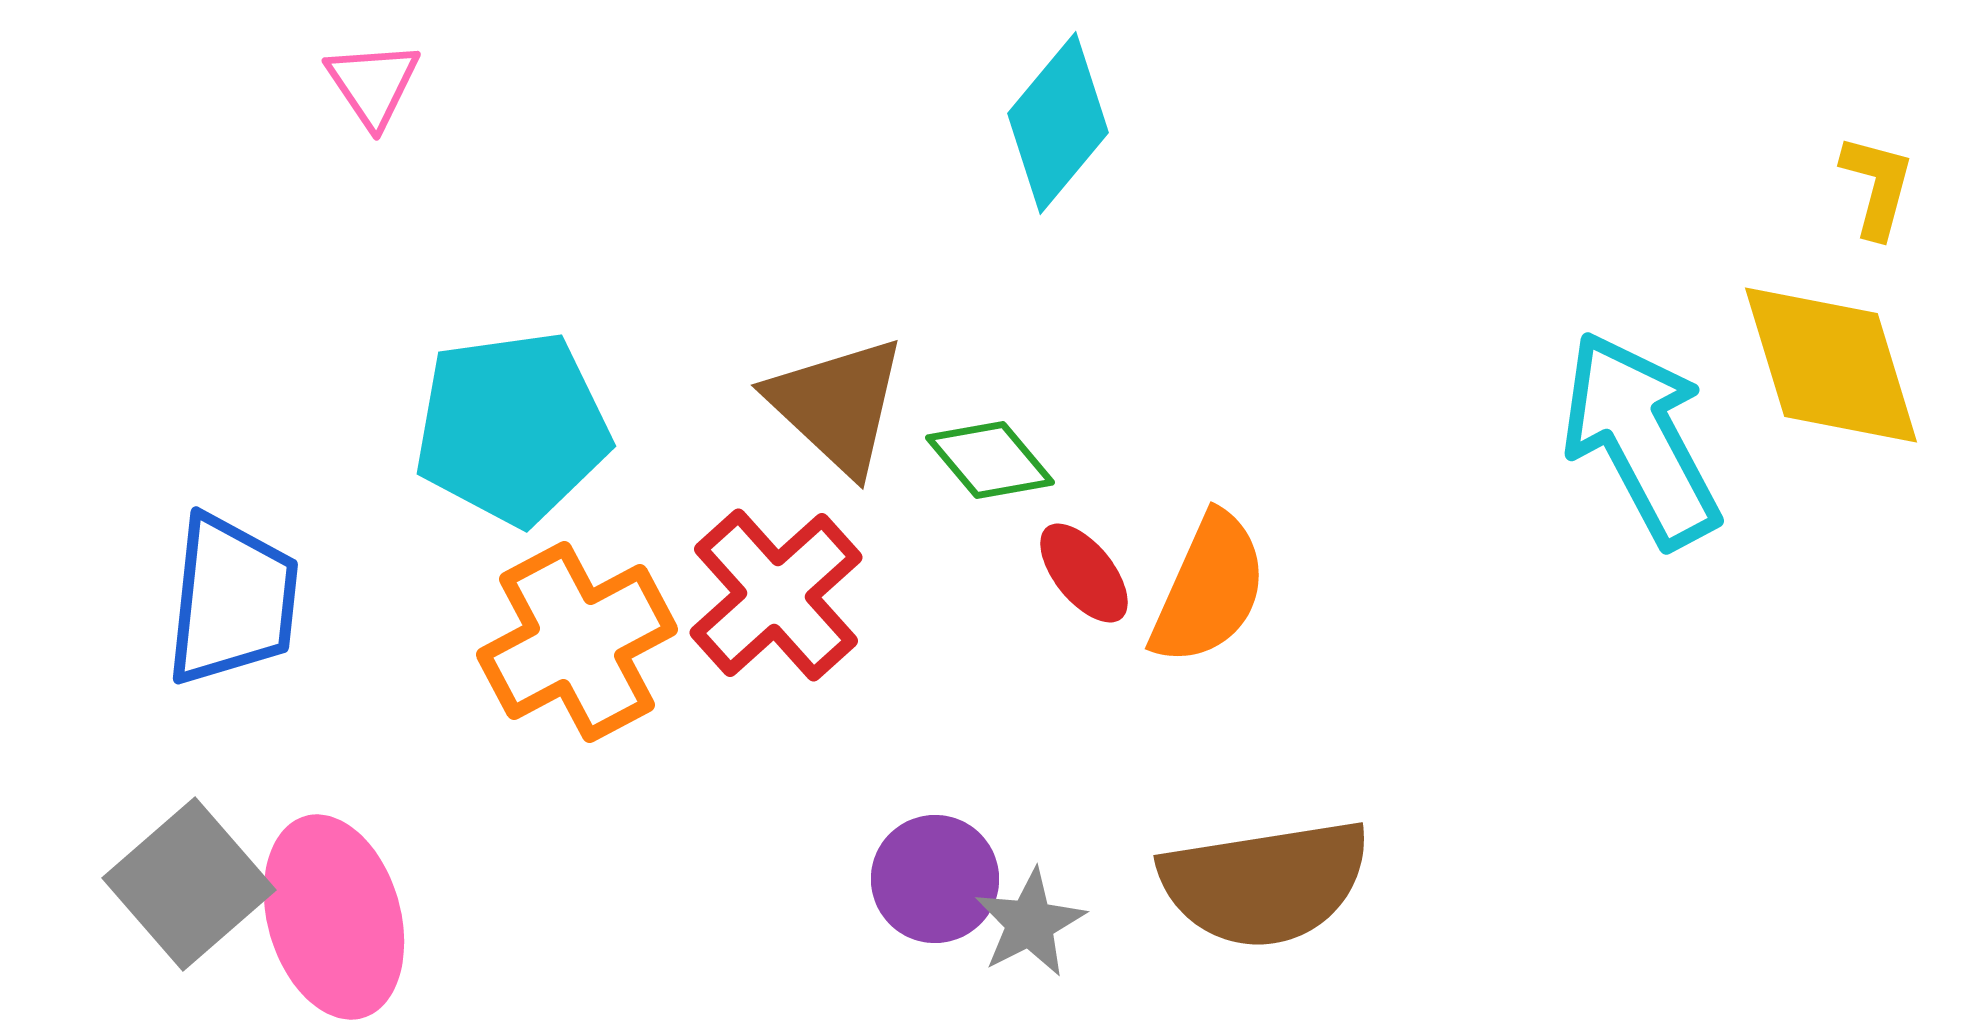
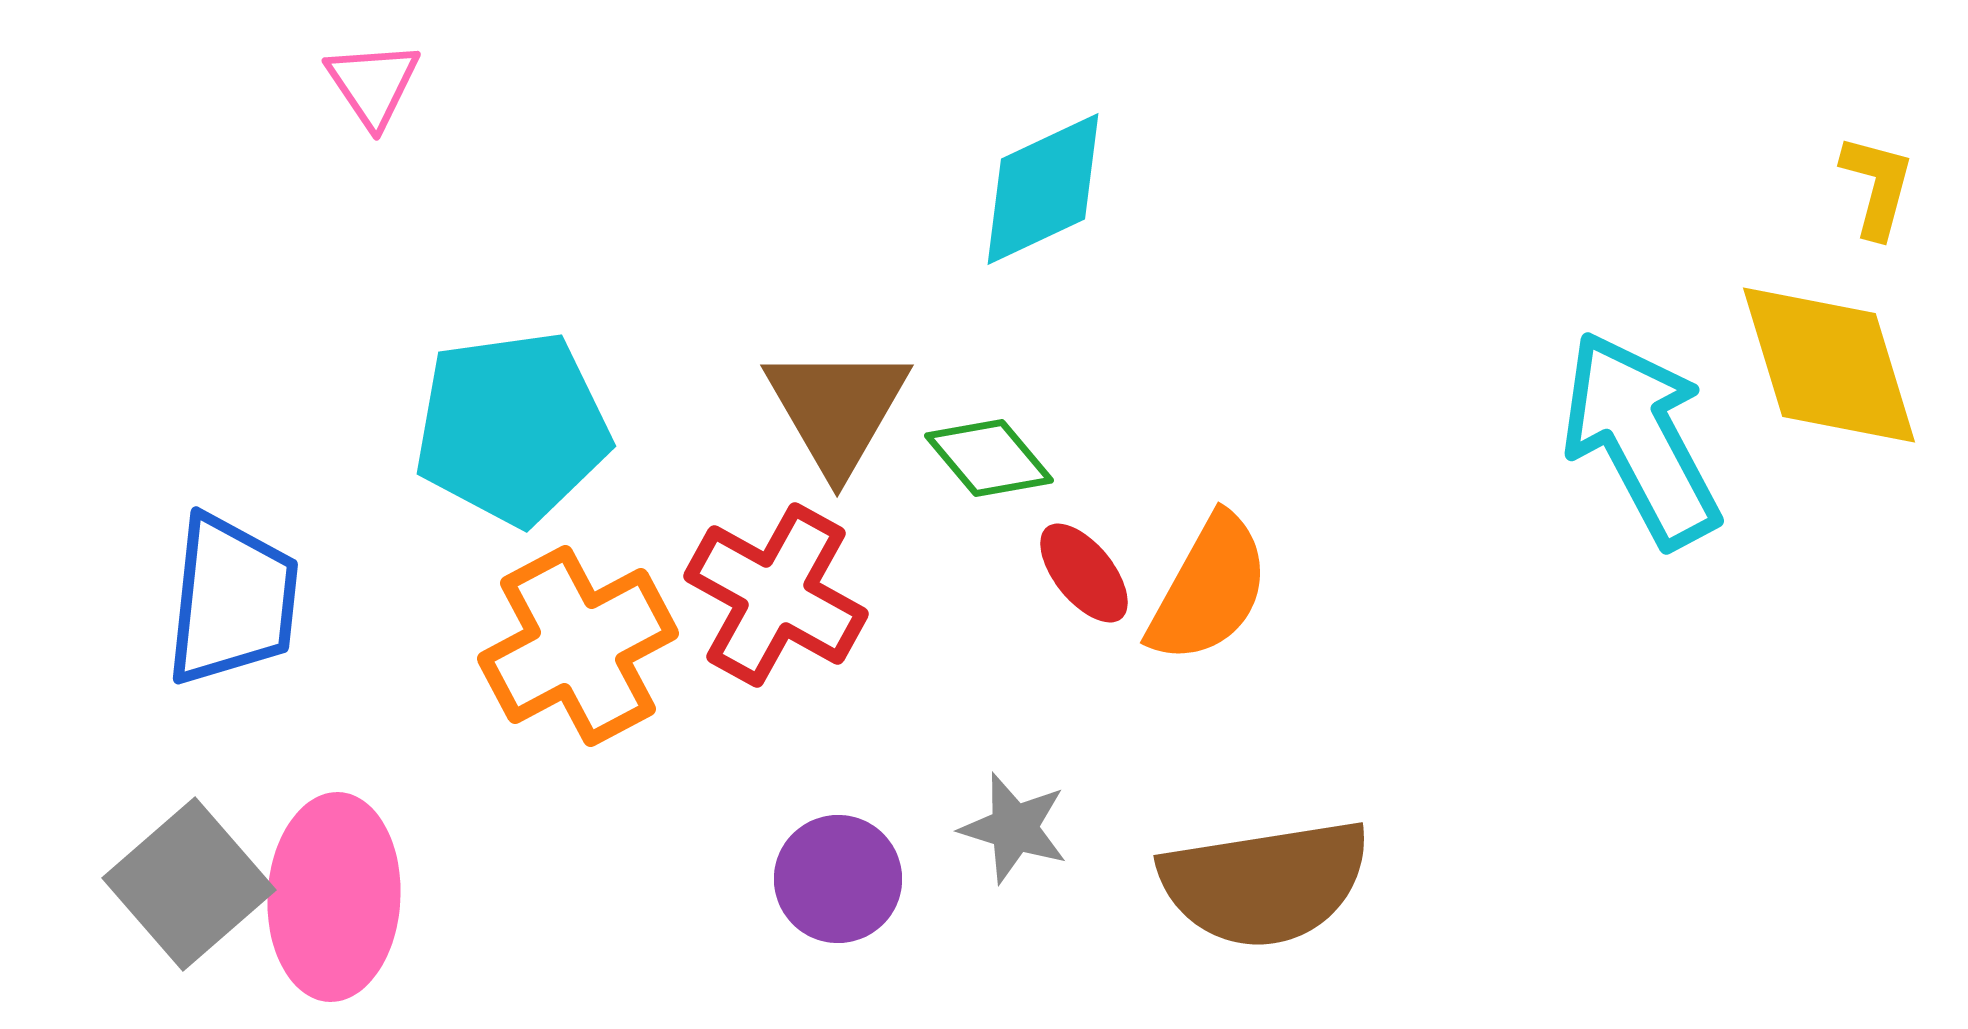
cyan diamond: moved 15 px left, 66 px down; rotated 25 degrees clockwise
yellow diamond: moved 2 px left
brown triangle: moved 4 px down; rotated 17 degrees clockwise
green diamond: moved 1 px left, 2 px up
orange semicircle: rotated 5 degrees clockwise
red cross: rotated 19 degrees counterclockwise
orange cross: moved 1 px right, 4 px down
purple circle: moved 97 px left
pink ellipse: moved 20 px up; rotated 19 degrees clockwise
gray star: moved 16 px left, 95 px up; rotated 28 degrees counterclockwise
